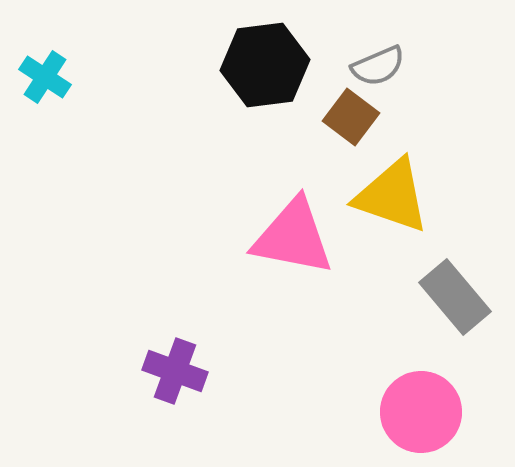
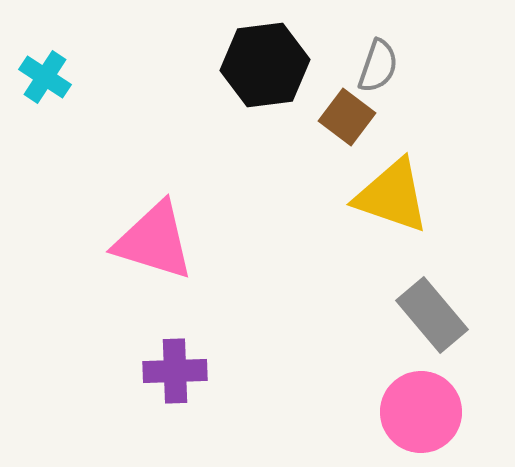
gray semicircle: rotated 48 degrees counterclockwise
brown square: moved 4 px left
pink triangle: moved 139 px left, 4 px down; rotated 6 degrees clockwise
gray rectangle: moved 23 px left, 18 px down
purple cross: rotated 22 degrees counterclockwise
